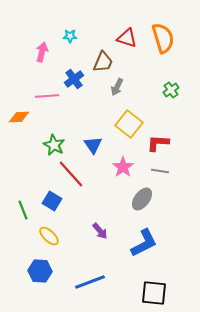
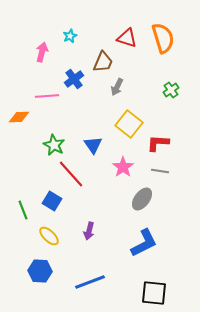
cyan star: rotated 24 degrees counterclockwise
purple arrow: moved 11 px left; rotated 54 degrees clockwise
